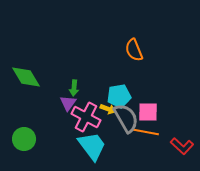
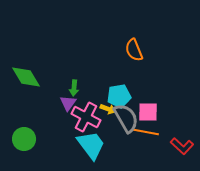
cyan trapezoid: moved 1 px left, 1 px up
